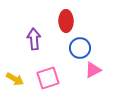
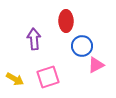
blue circle: moved 2 px right, 2 px up
pink triangle: moved 3 px right, 5 px up
pink square: moved 1 px up
